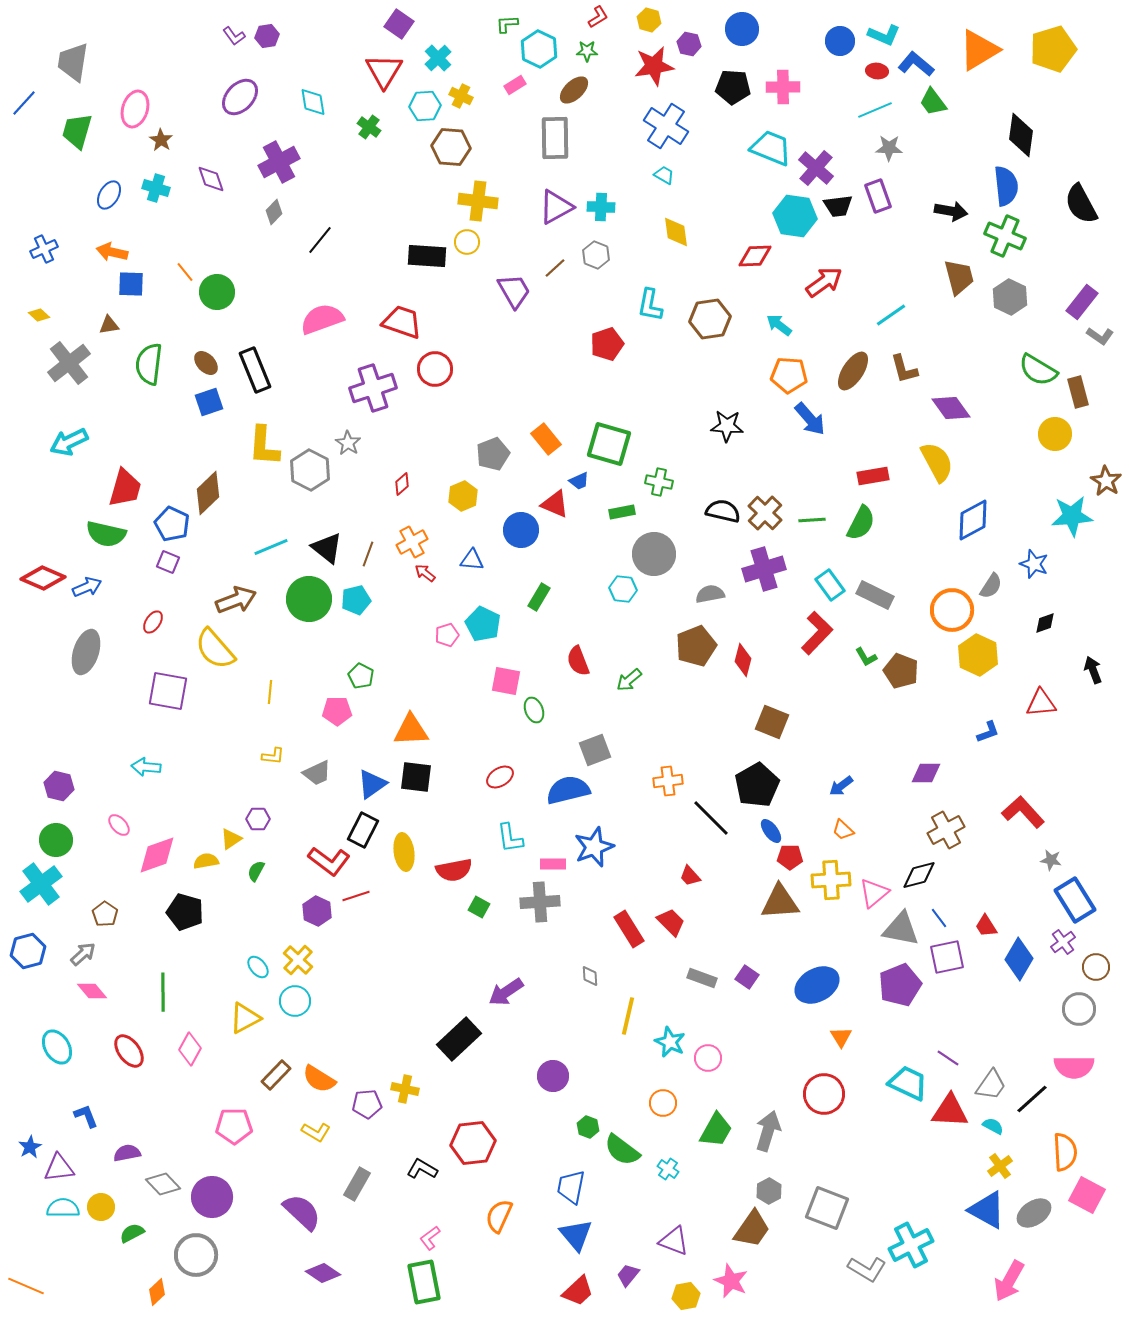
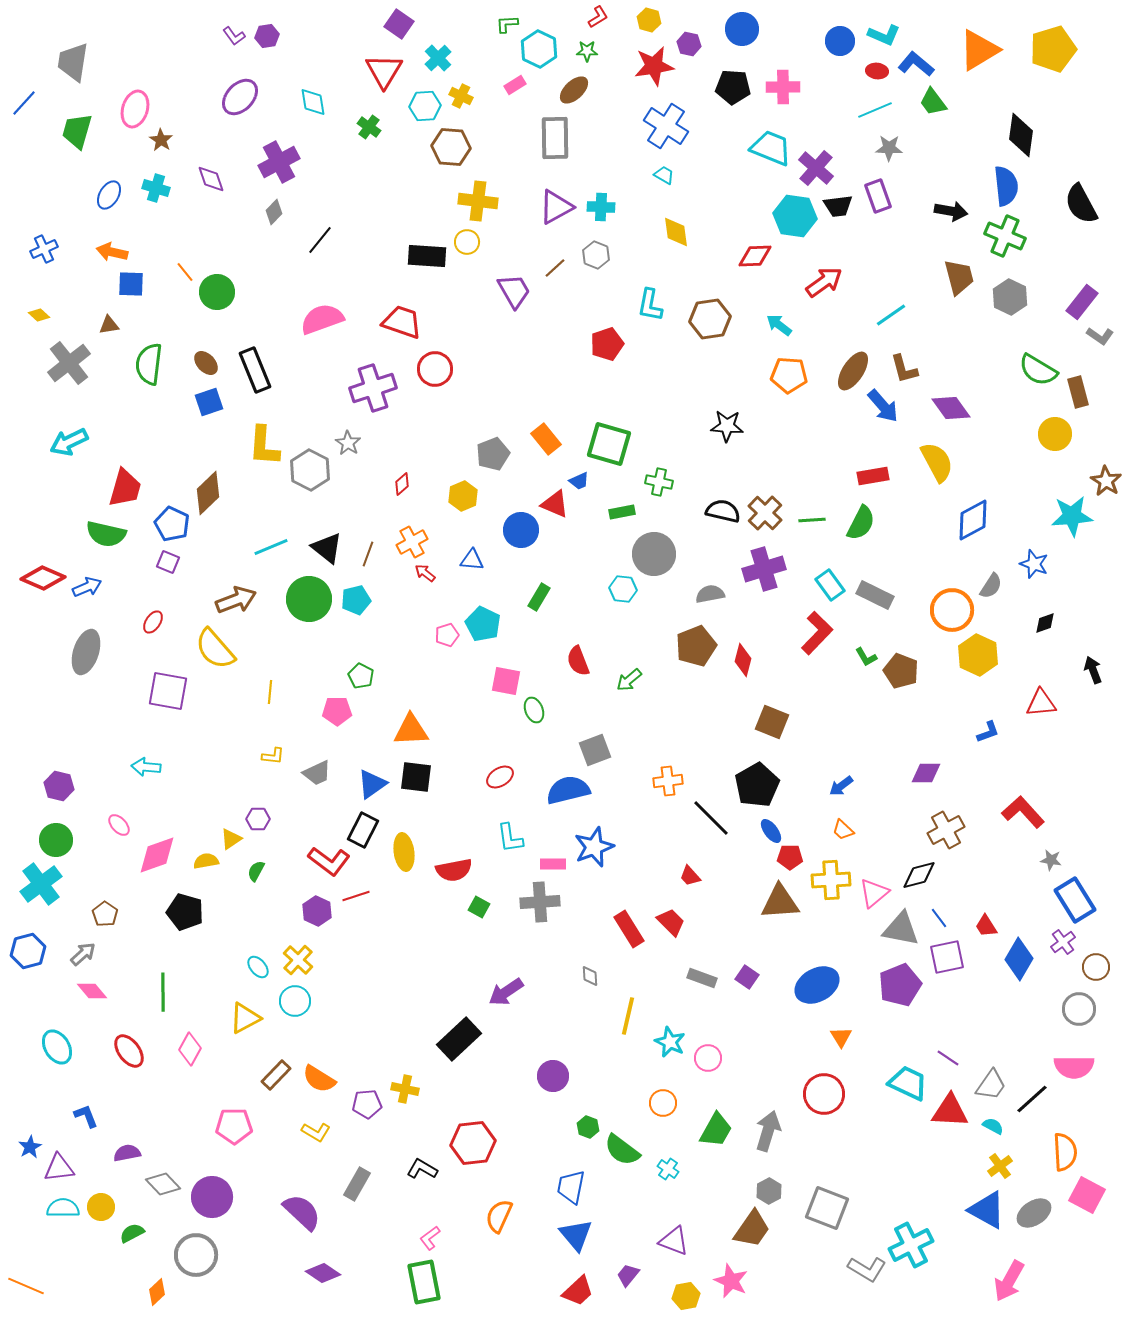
blue arrow at (810, 419): moved 73 px right, 13 px up
